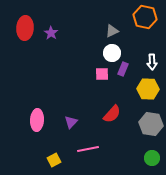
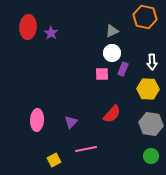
red ellipse: moved 3 px right, 1 px up
pink line: moved 2 px left
green circle: moved 1 px left, 2 px up
